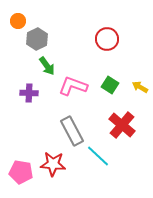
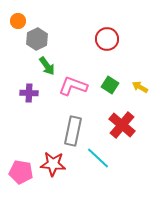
gray rectangle: moved 1 px right; rotated 40 degrees clockwise
cyan line: moved 2 px down
